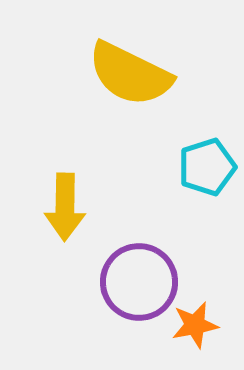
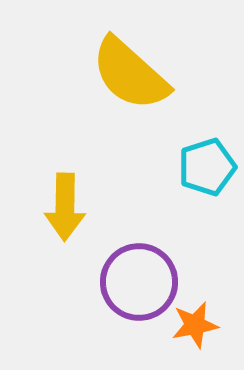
yellow semicircle: rotated 16 degrees clockwise
